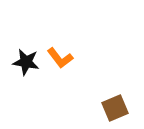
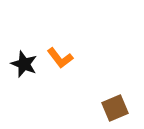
black star: moved 2 px left, 2 px down; rotated 12 degrees clockwise
